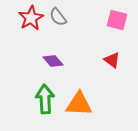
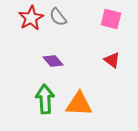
pink square: moved 6 px left, 1 px up
